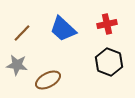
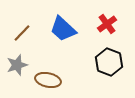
red cross: rotated 24 degrees counterclockwise
gray star: rotated 25 degrees counterclockwise
brown ellipse: rotated 40 degrees clockwise
